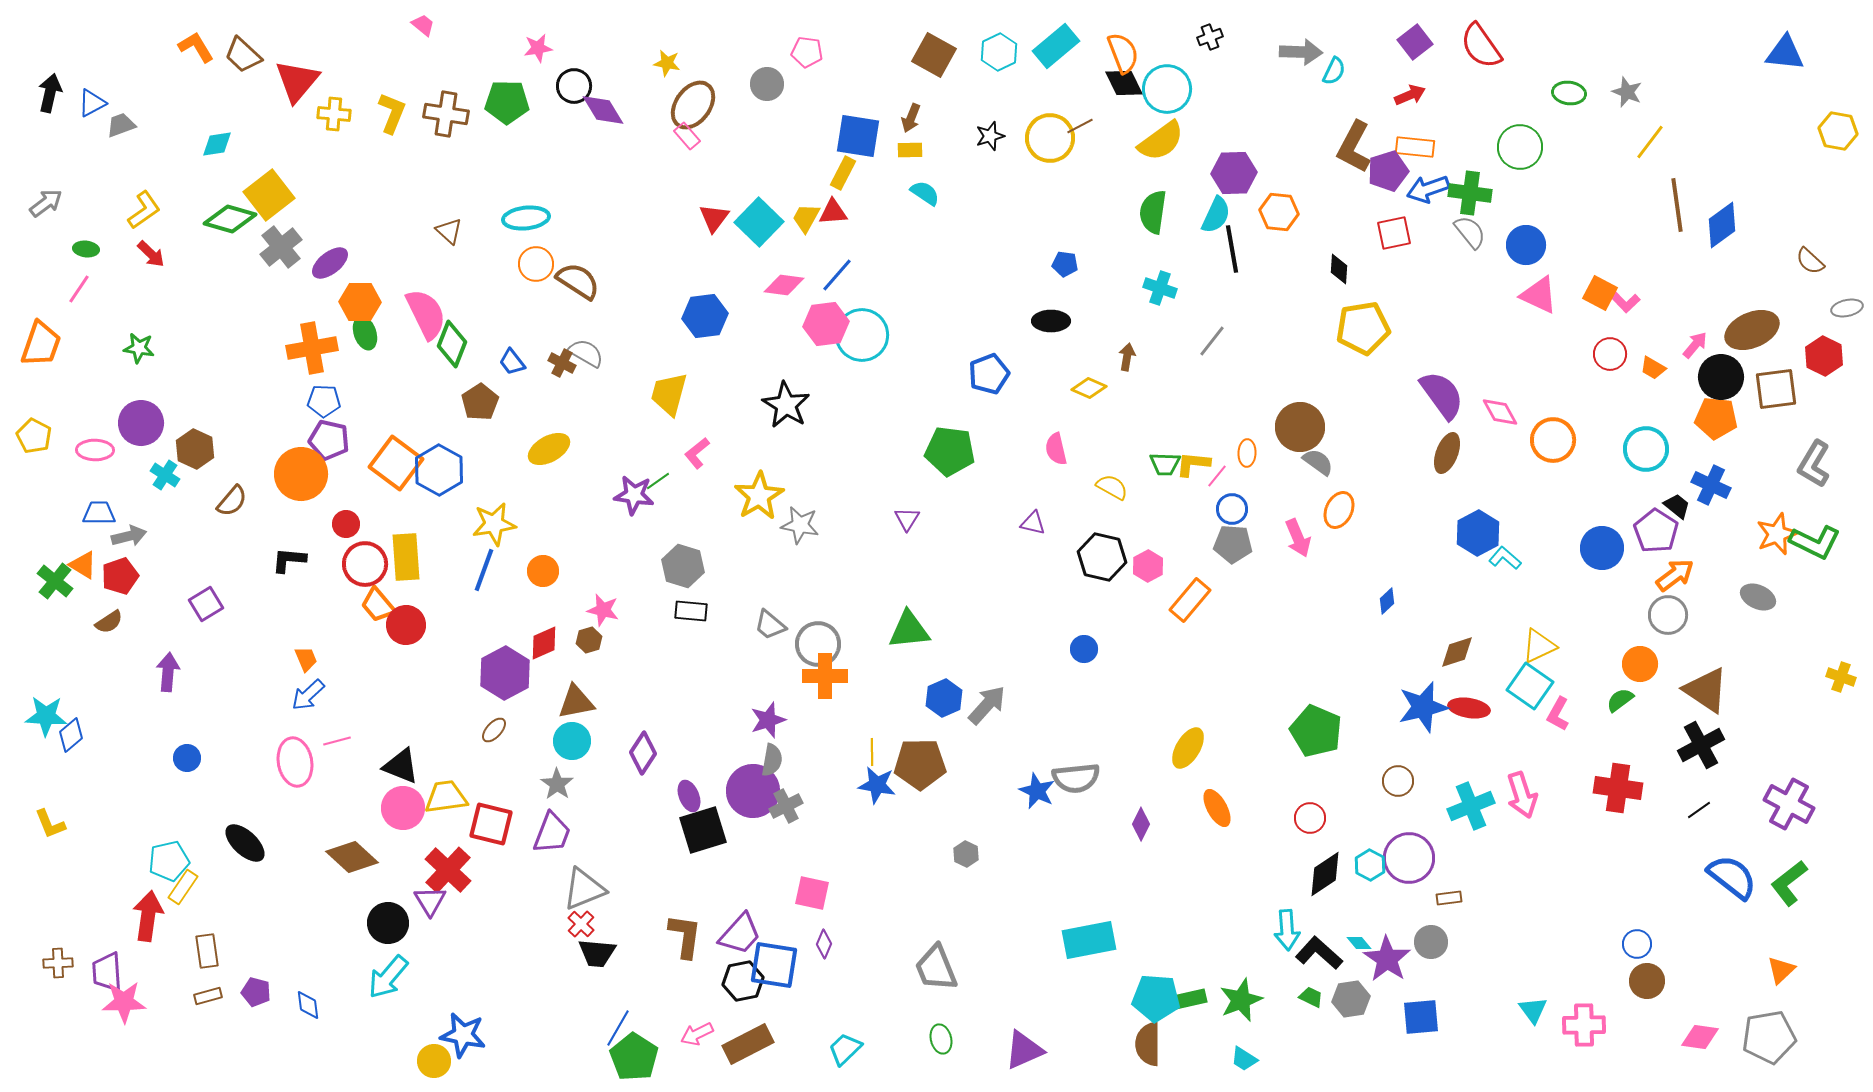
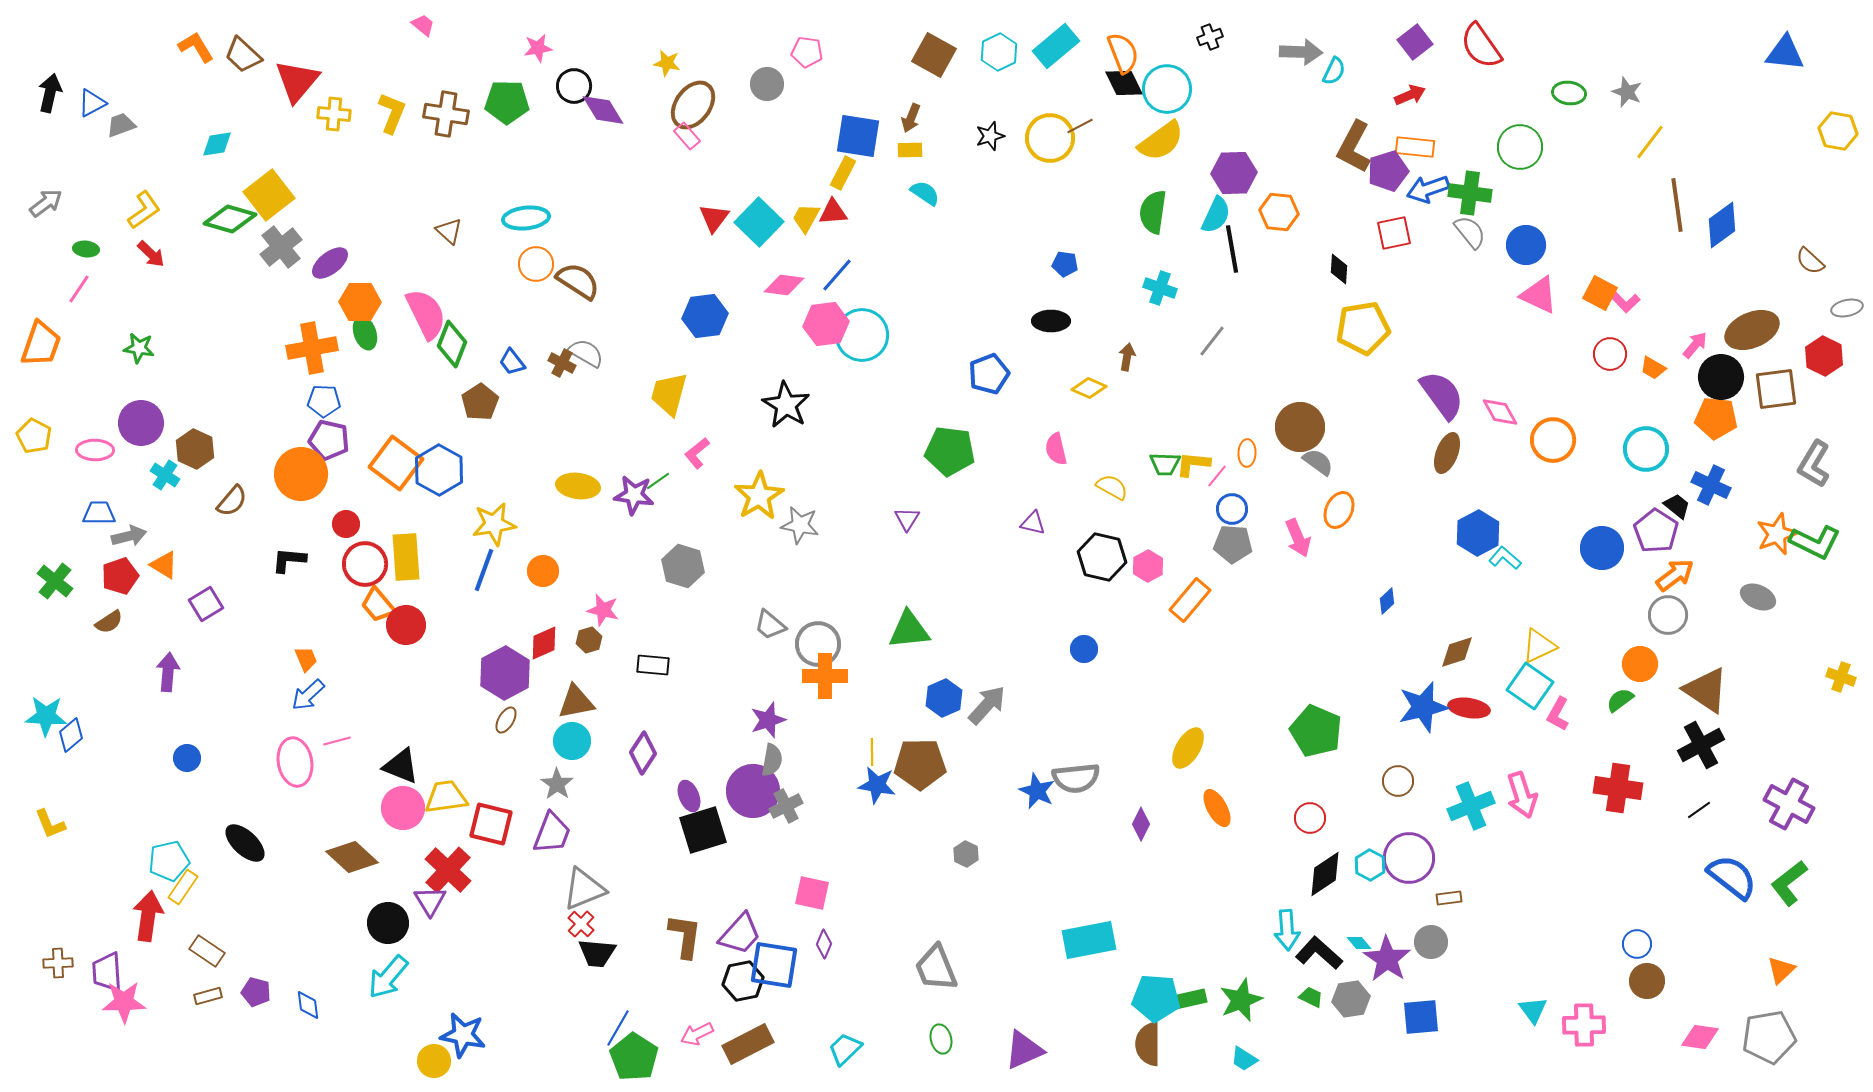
yellow ellipse at (549, 449): moved 29 px right, 37 px down; rotated 36 degrees clockwise
orange triangle at (83, 565): moved 81 px right
black rectangle at (691, 611): moved 38 px left, 54 px down
brown ellipse at (494, 730): moved 12 px right, 10 px up; rotated 12 degrees counterclockwise
brown rectangle at (207, 951): rotated 48 degrees counterclockwise
